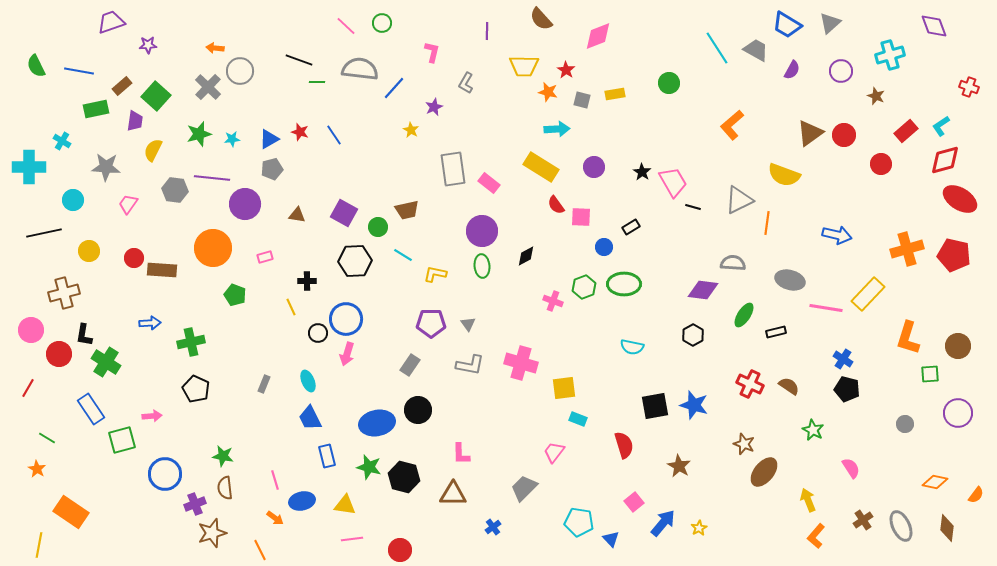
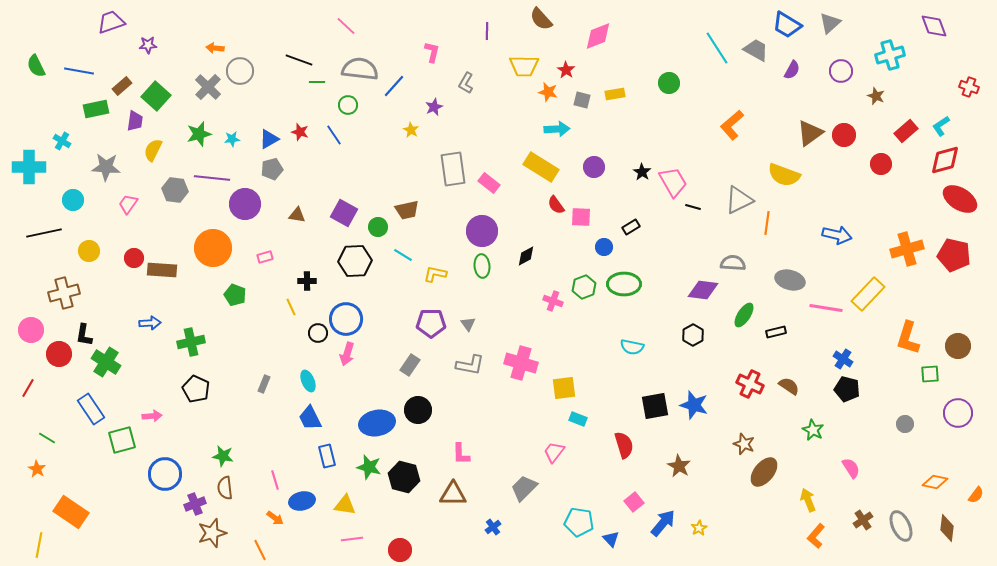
green circle at (382, 23): moved 34 px left, 82 px down
blue line at (394, 88): moved 2 px up
